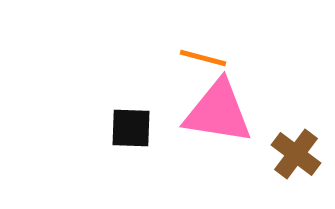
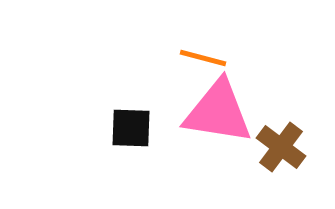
brown cross: moved 15 px left, 7 px up
